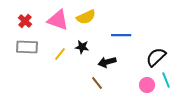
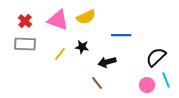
gray rectangle: moved 2 px left, 3 px up
